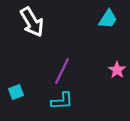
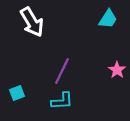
cyan square: moved 1 px right, 1 px down
